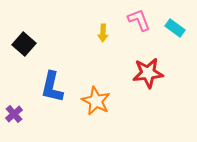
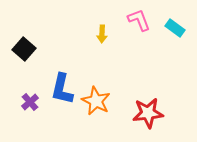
yellow arrow: moved 1 px left, 1 px down
black square: moved 5 px down
red star: moved 40 px down
blue L-shape: moved 10 px right, 2 px down
purple cross: moved 16 px right, 12 px up
